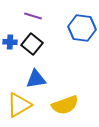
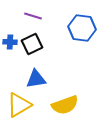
black square: rotated 25 degrees clockwise
